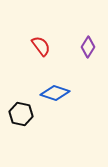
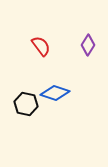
purple diamond: moved 2 px up
black hexagon: moved 5 px right, 10 px up
